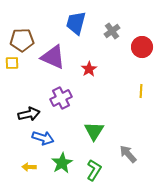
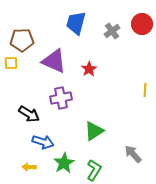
red circle: moved 23 px up
purple triangle: moved 1 px right, 4 px down
yellow square: moved 1 px left
yellow line: moved 4 px right, 1 px up
purple cross: rotated 15 degrees clockwise
black arrow: rotated 45 degrees clockwise
green triangle: rotated 25 degrees clockwise
blue arrow: moved 4 px down
gray arrow: moved 5 px right
green star: moved 2 px right
